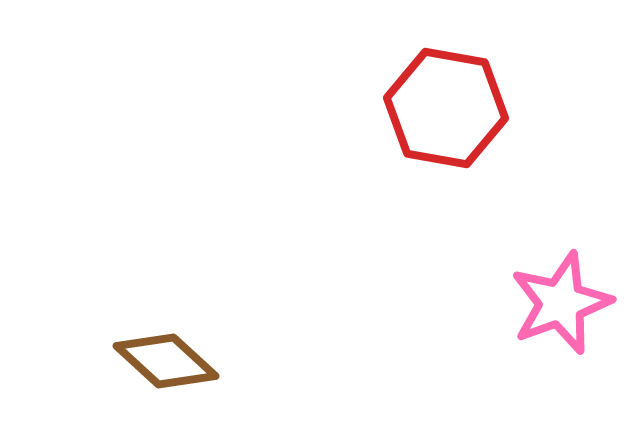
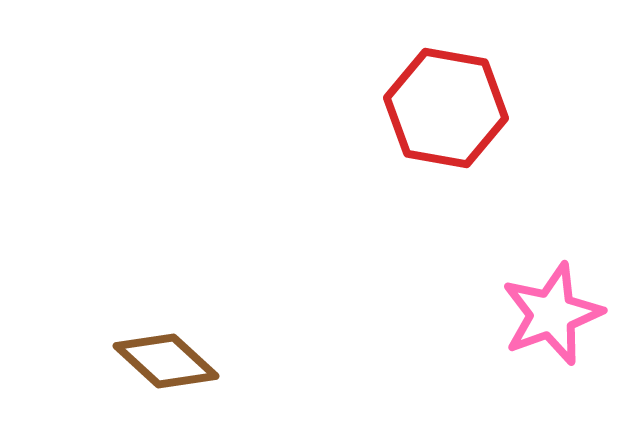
pink star: moved 9 px left, 11 px down
